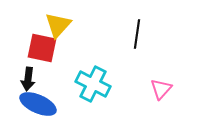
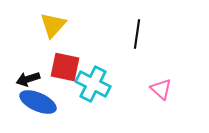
yellow triangle: moved 5 px left
red square: moved 23 px right, 19 px down
black arrow: rotated 65 degrees clockwise
pink triangle: rotated 30 degrees counterclockwise
blue ellipse: moved 2 px up
